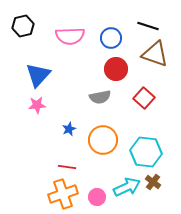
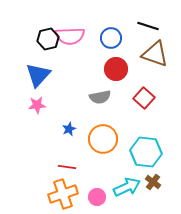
black hexagon: moved 25 px right, 13 px down
orange circle: moved 1 px up
